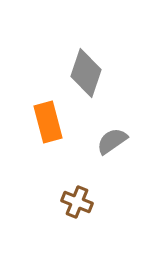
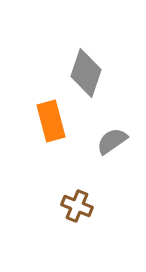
orange rectangle: moved 3 px right, 1 px up
brown cross: moved 4 px down
